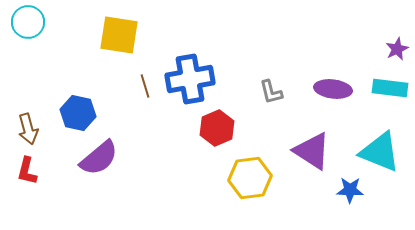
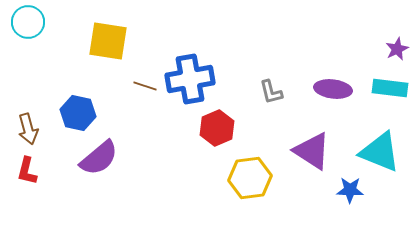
yellow square: moved 11 px left, 6 px down
brown line: rotated 55 degrees counterclockwise
